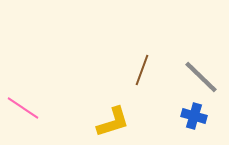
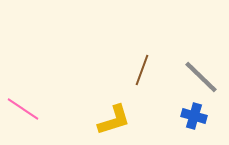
pink line: moved 1 px down
yellow L-shape: moved 1 px right, 2 px up
